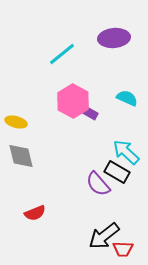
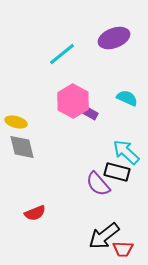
purple ellipse: rotated 16 degrees counterclockwise
gray diamond: moved 1 px right, 9 px up
black rectangle: rotated 15 degrees counterclockwise
